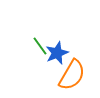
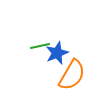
green line: rotated 66 degrees counterclockwise
